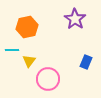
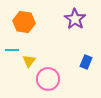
orange hexagon: moved 3 px left, 5 px up; rotated 20 degrees clockwise
